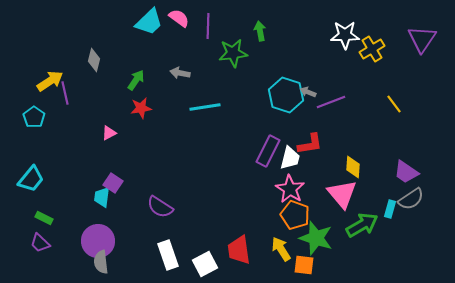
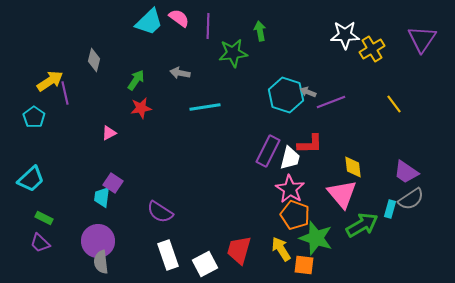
red L-shape at (310, 144): rotated 8 degrees clockwise
yellow diamond at (353, 167): rotated 10 degrees counterclockwise
cyan trapezoid at (31, 179): rotated 8 degrees clockwise
purple semicircle at (160, 207): moved 5 px down
red trapezoid at (239, 250): rotated 24 degrees clockwise
